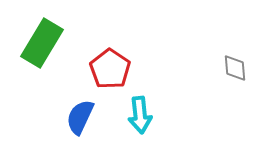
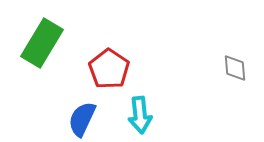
red pentagon: moved 1 px left
blue semicircle: moved 2 px right, 2 px down
